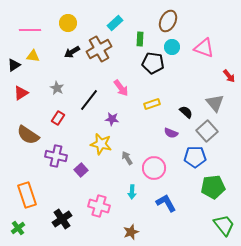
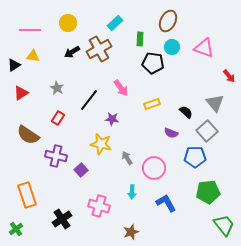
green pentagon: moved 5 px left, 5 px down
green cross: moved 2 px left, 1 px down
